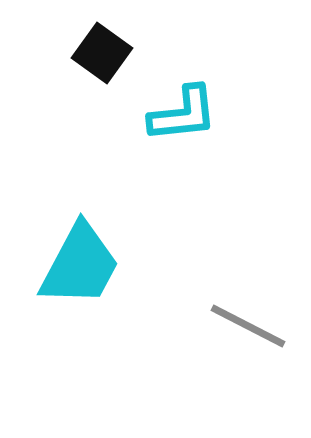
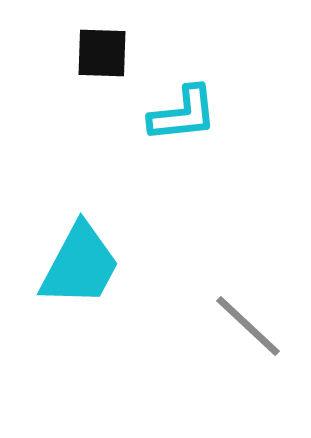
black square: rotated 34 degrees counterclockwise
gray line: rotated 16 degrees clockwise
